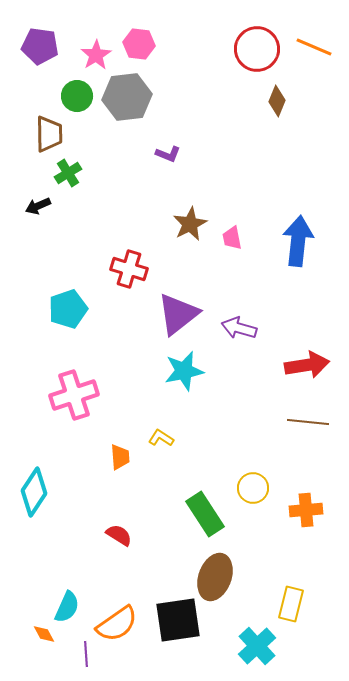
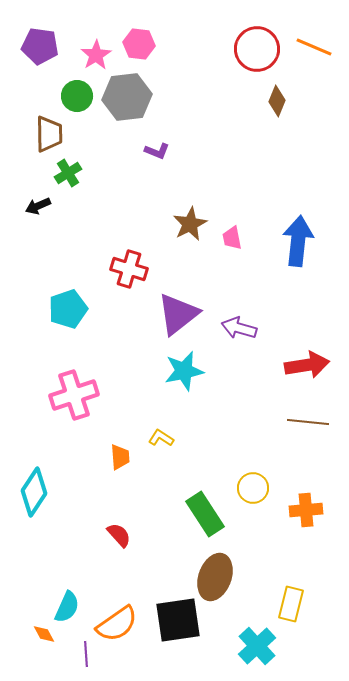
purple L-shape: moved 11 px left, 3 px up
red semicircle: rotated 16 degrees clockwise
